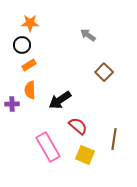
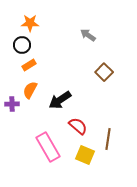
orange semicircle: rotated 30 degrees clockwise
brown line: moved 6 px left
